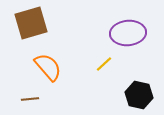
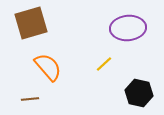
purple ellipse: moved 5 px up
black hexagon: moved 2 px up
